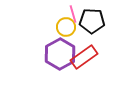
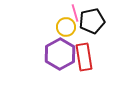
pink line: moved 2 px right, 1 px up
black pentagon: rotated 15 degrees counterclockwise
red rectangle: rotated 64 degrees counterclockwise
